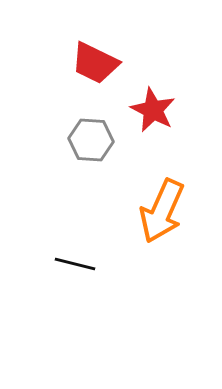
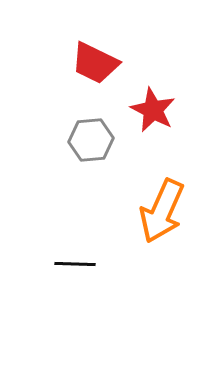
gray hexagon: rotated 9 degrees counterclockwise
black line: rotated 12 degrees counterclockwise
